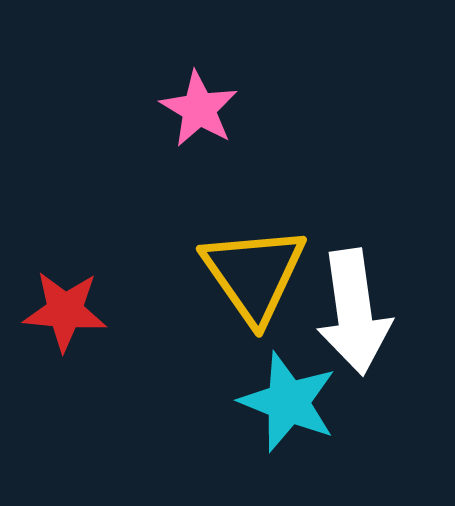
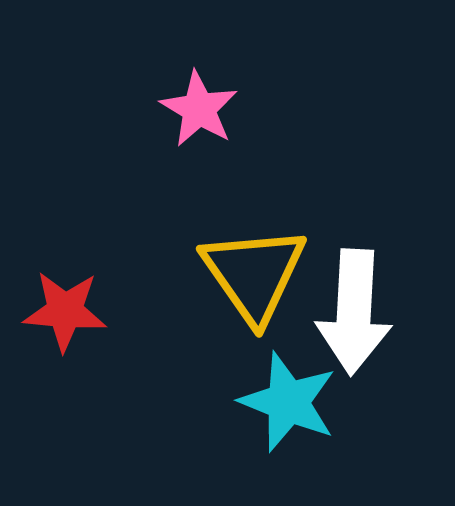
white arrow: rotated 11 degrees clockwise
